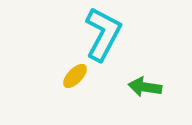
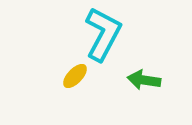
green arrow: moved 1 px left, 7 px up
